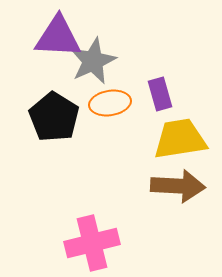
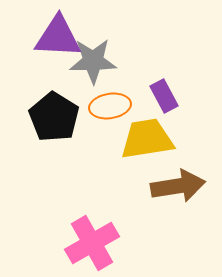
gray star: rotated 24 degrees clockwise
purple rectangle: moved 4 px right, 2 px down; rotated 12 degrees counterclockwise
orange ellipse: moved 3 px down
yellow trapezoid: moved 33 px left
brown arrow: rotated 12 degrees counterclockwise
pink cross: rotated 16 degrees counterclockwise
